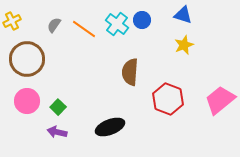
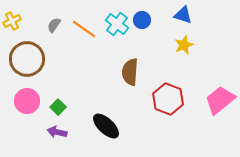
black ellipse: moved 4 px left, 1 px up; rotated 64 degrees clockwise
